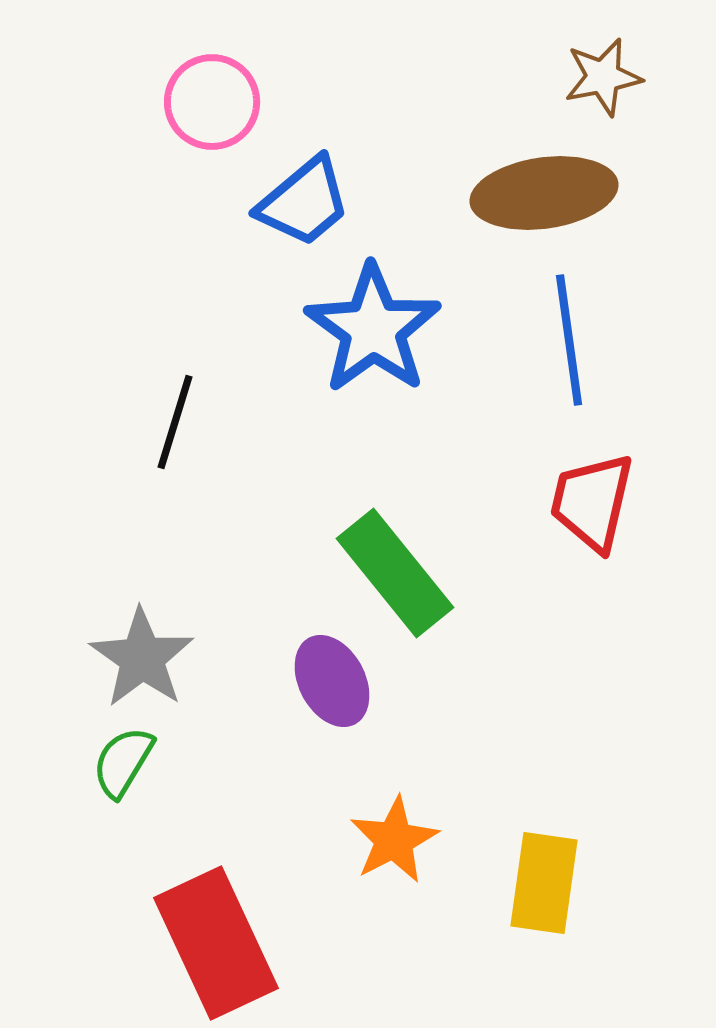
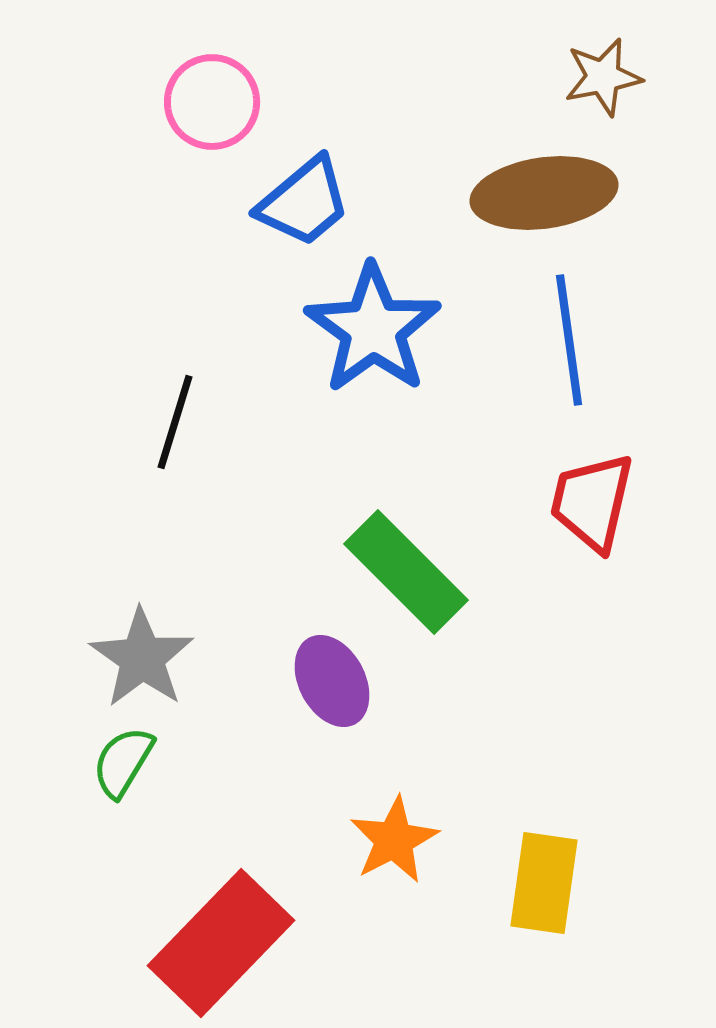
green rectangle: moved 11 px right, 1 px up; rotated 6 degrees counterclockwise
red rectangle: moved 5 px right; rotated 69 degrees clockwise
